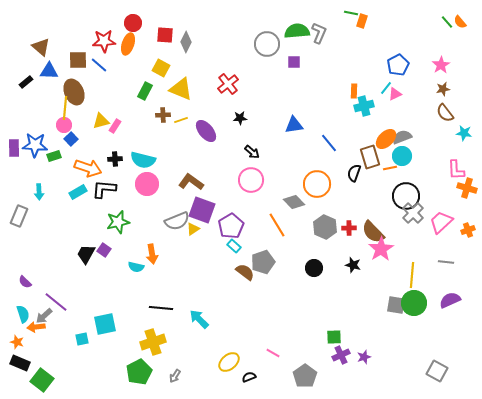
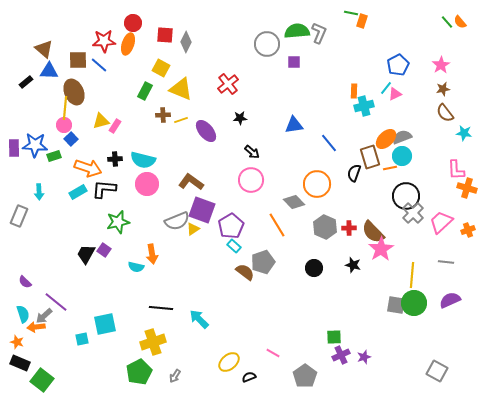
brown triangle at (41, 47): moved 3 px right, 2 px down
